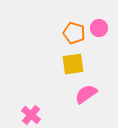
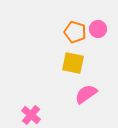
pink circle: moved 1 px left, 1 px down
orange pentagon: moved 1 px right, 1 px up
yellow square: moved 1 px up; rotated 20 degrees clockwise
